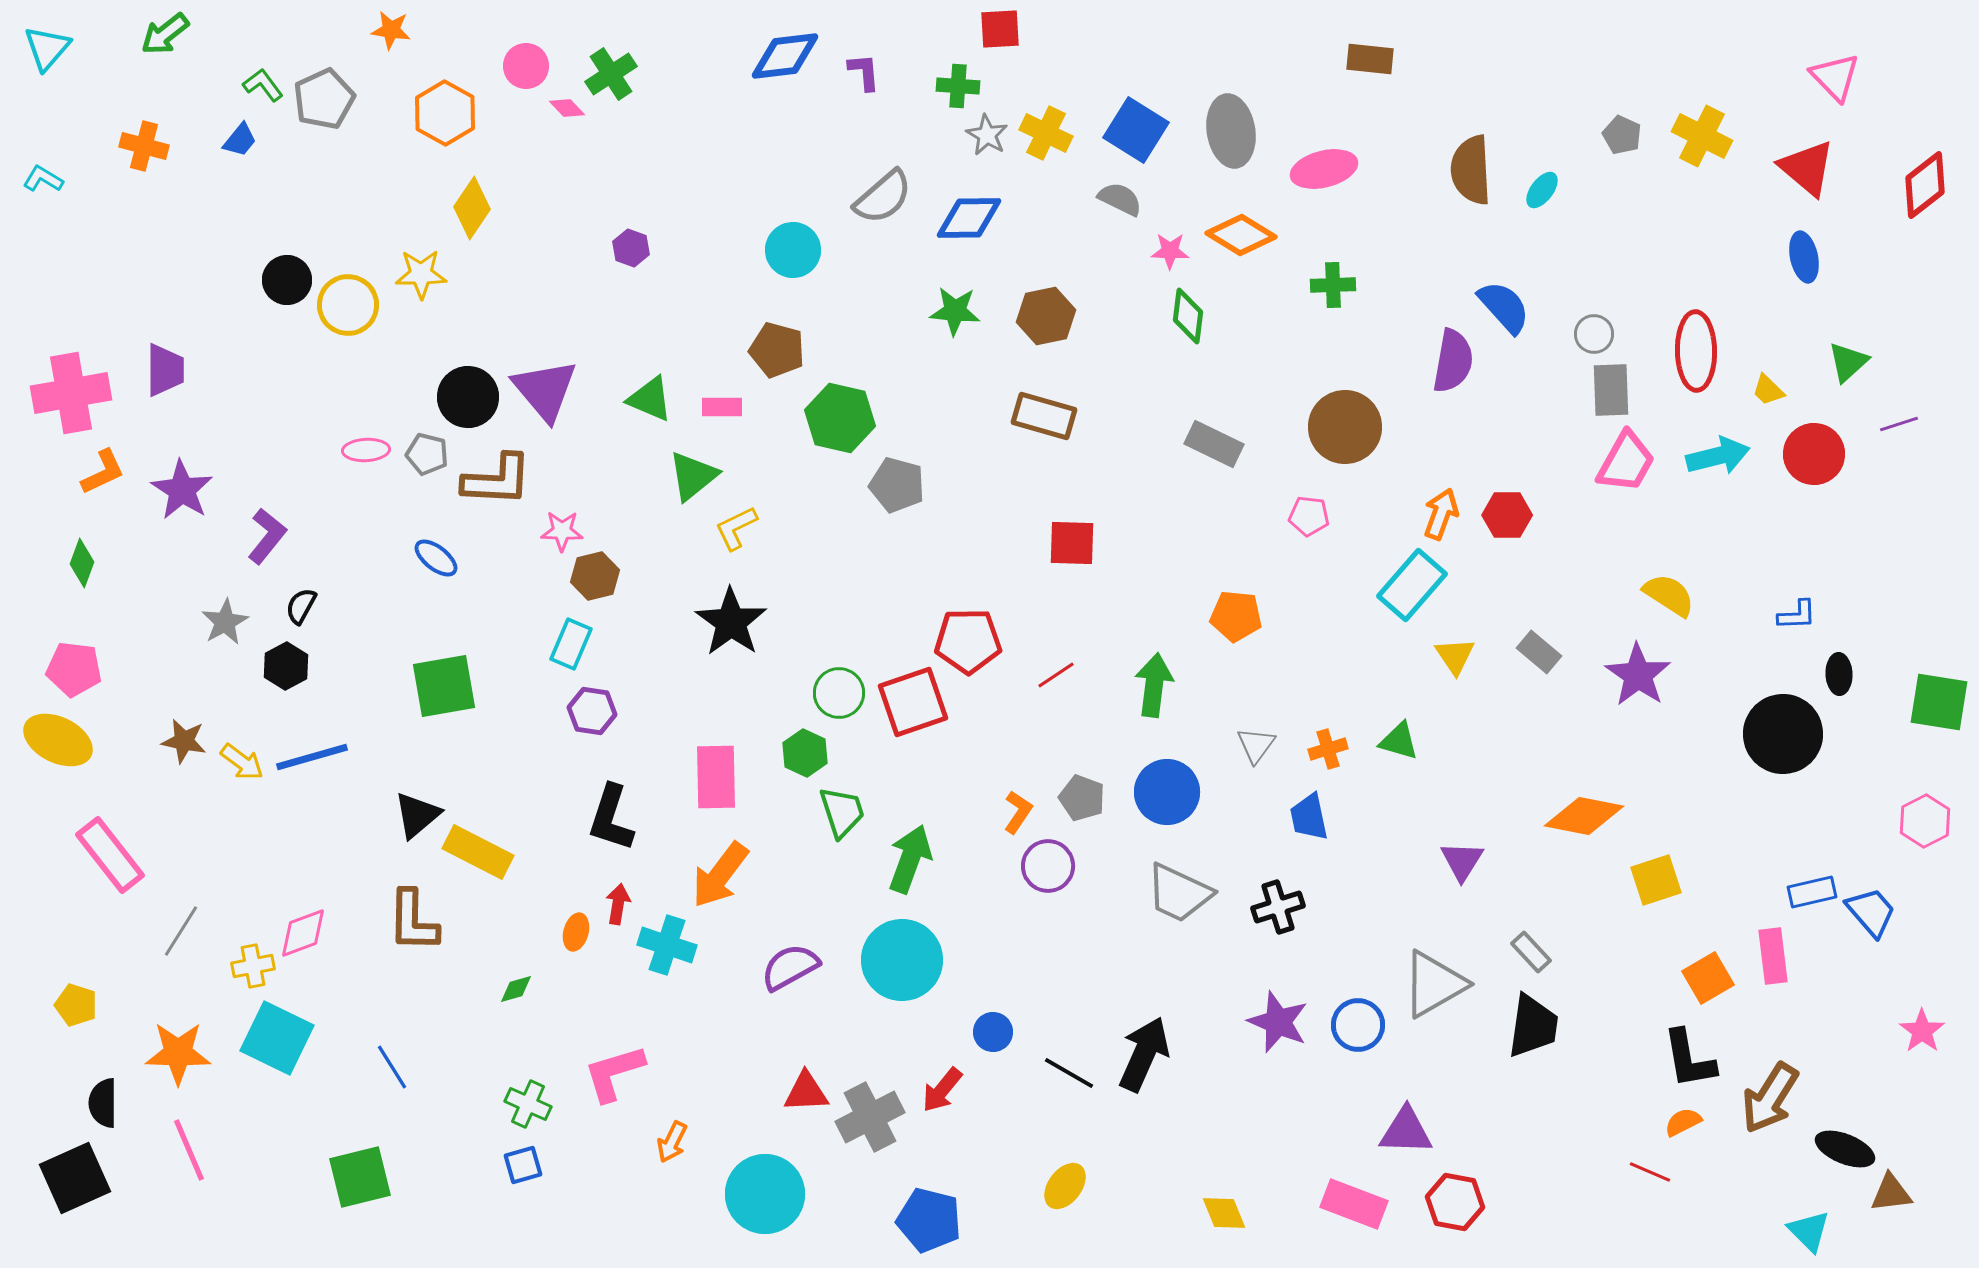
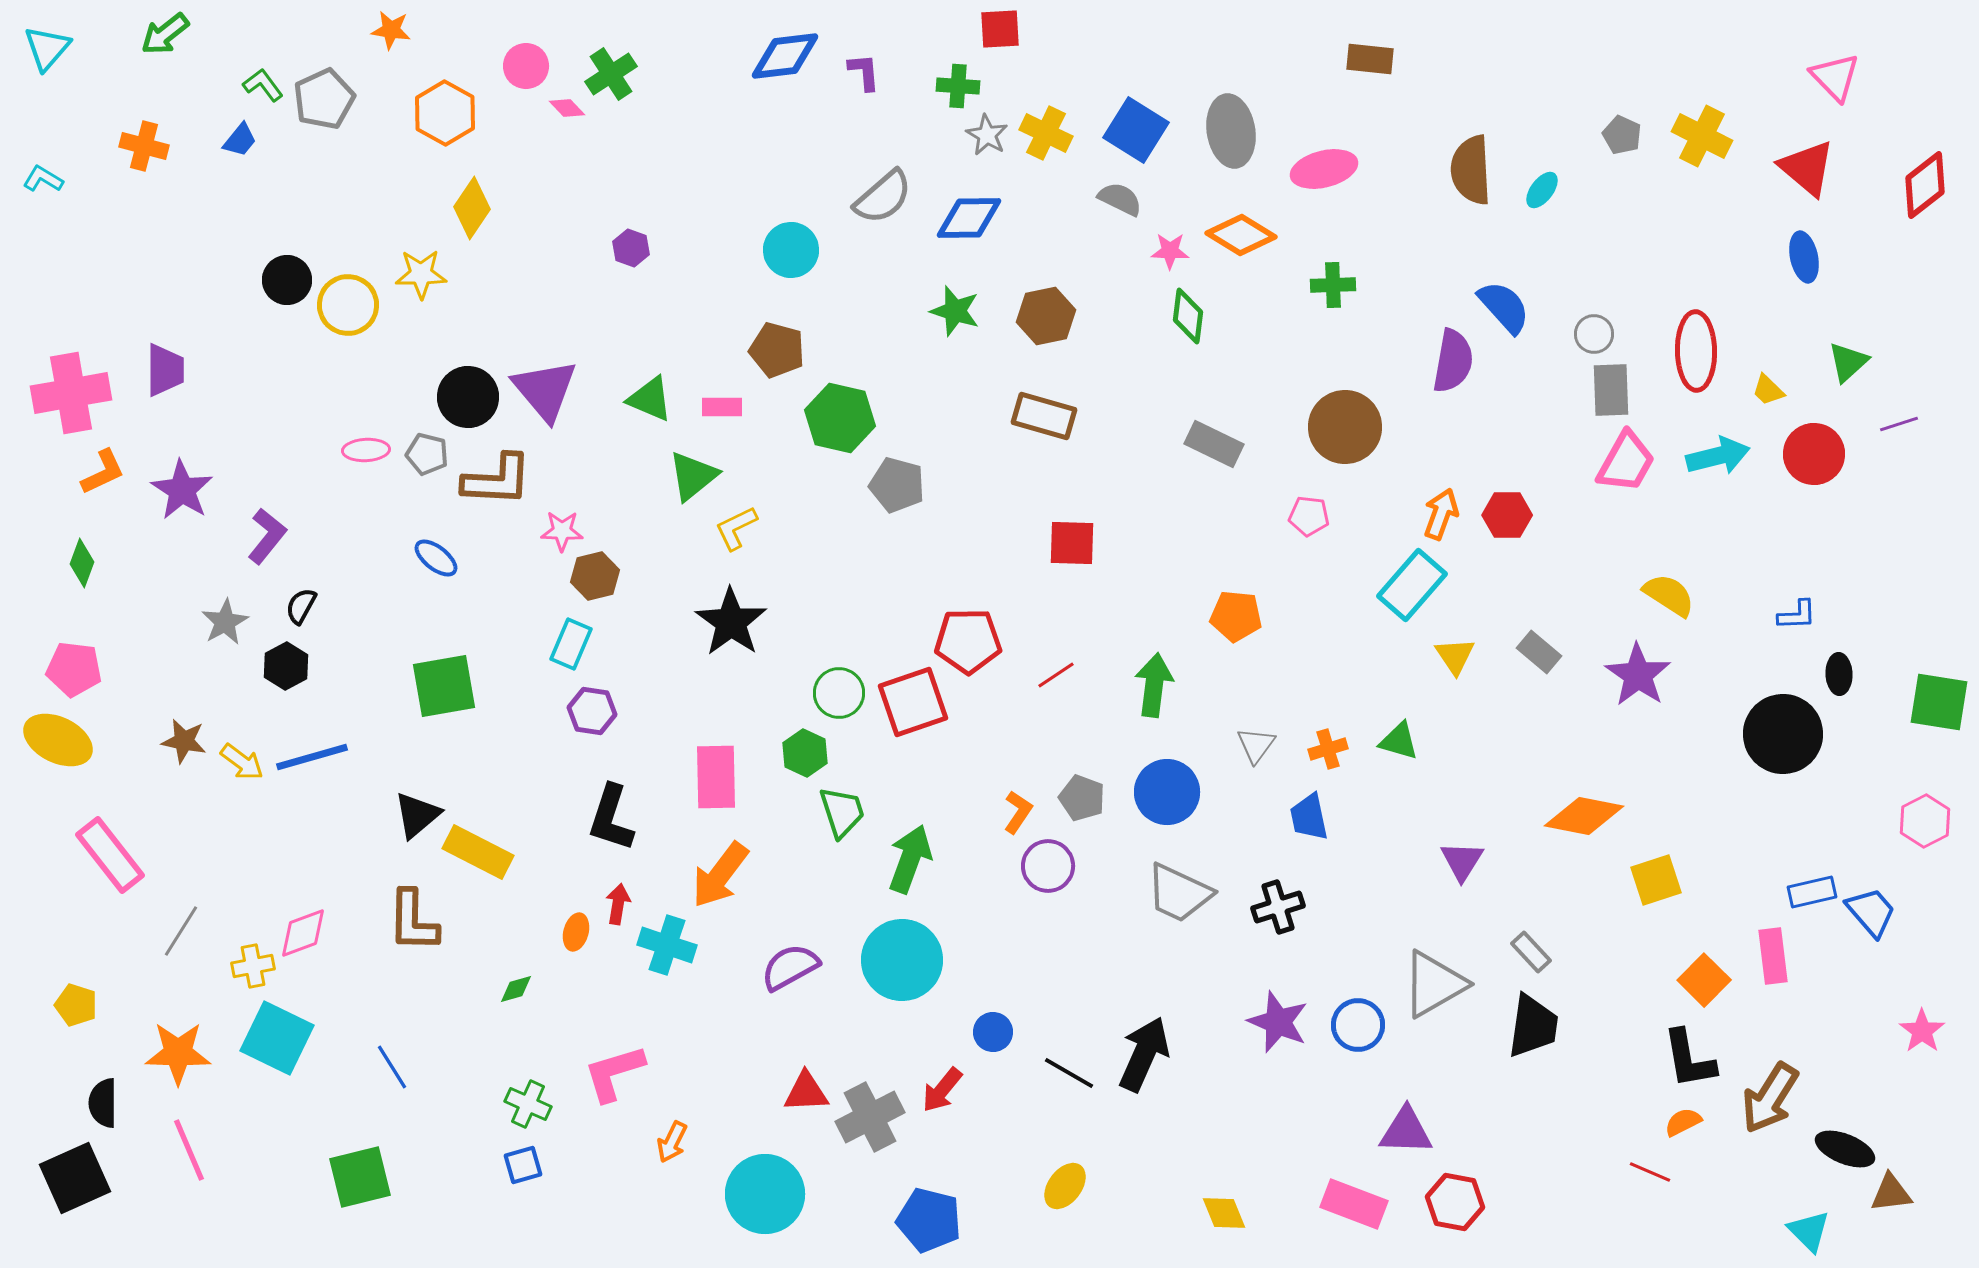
cyan circle at (793, 250): moved 2 px left
green star at (955, 311): rotated 12 degrees clockwise
orange square at (1708, 978): moved 4 px left, 2 px down; rotated 15 degrees counterclockwise
